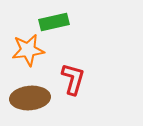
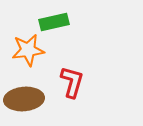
red L-shape: moved 1 px left, 3 px down
brown ellipse: moved 6 px left, 1 px down
